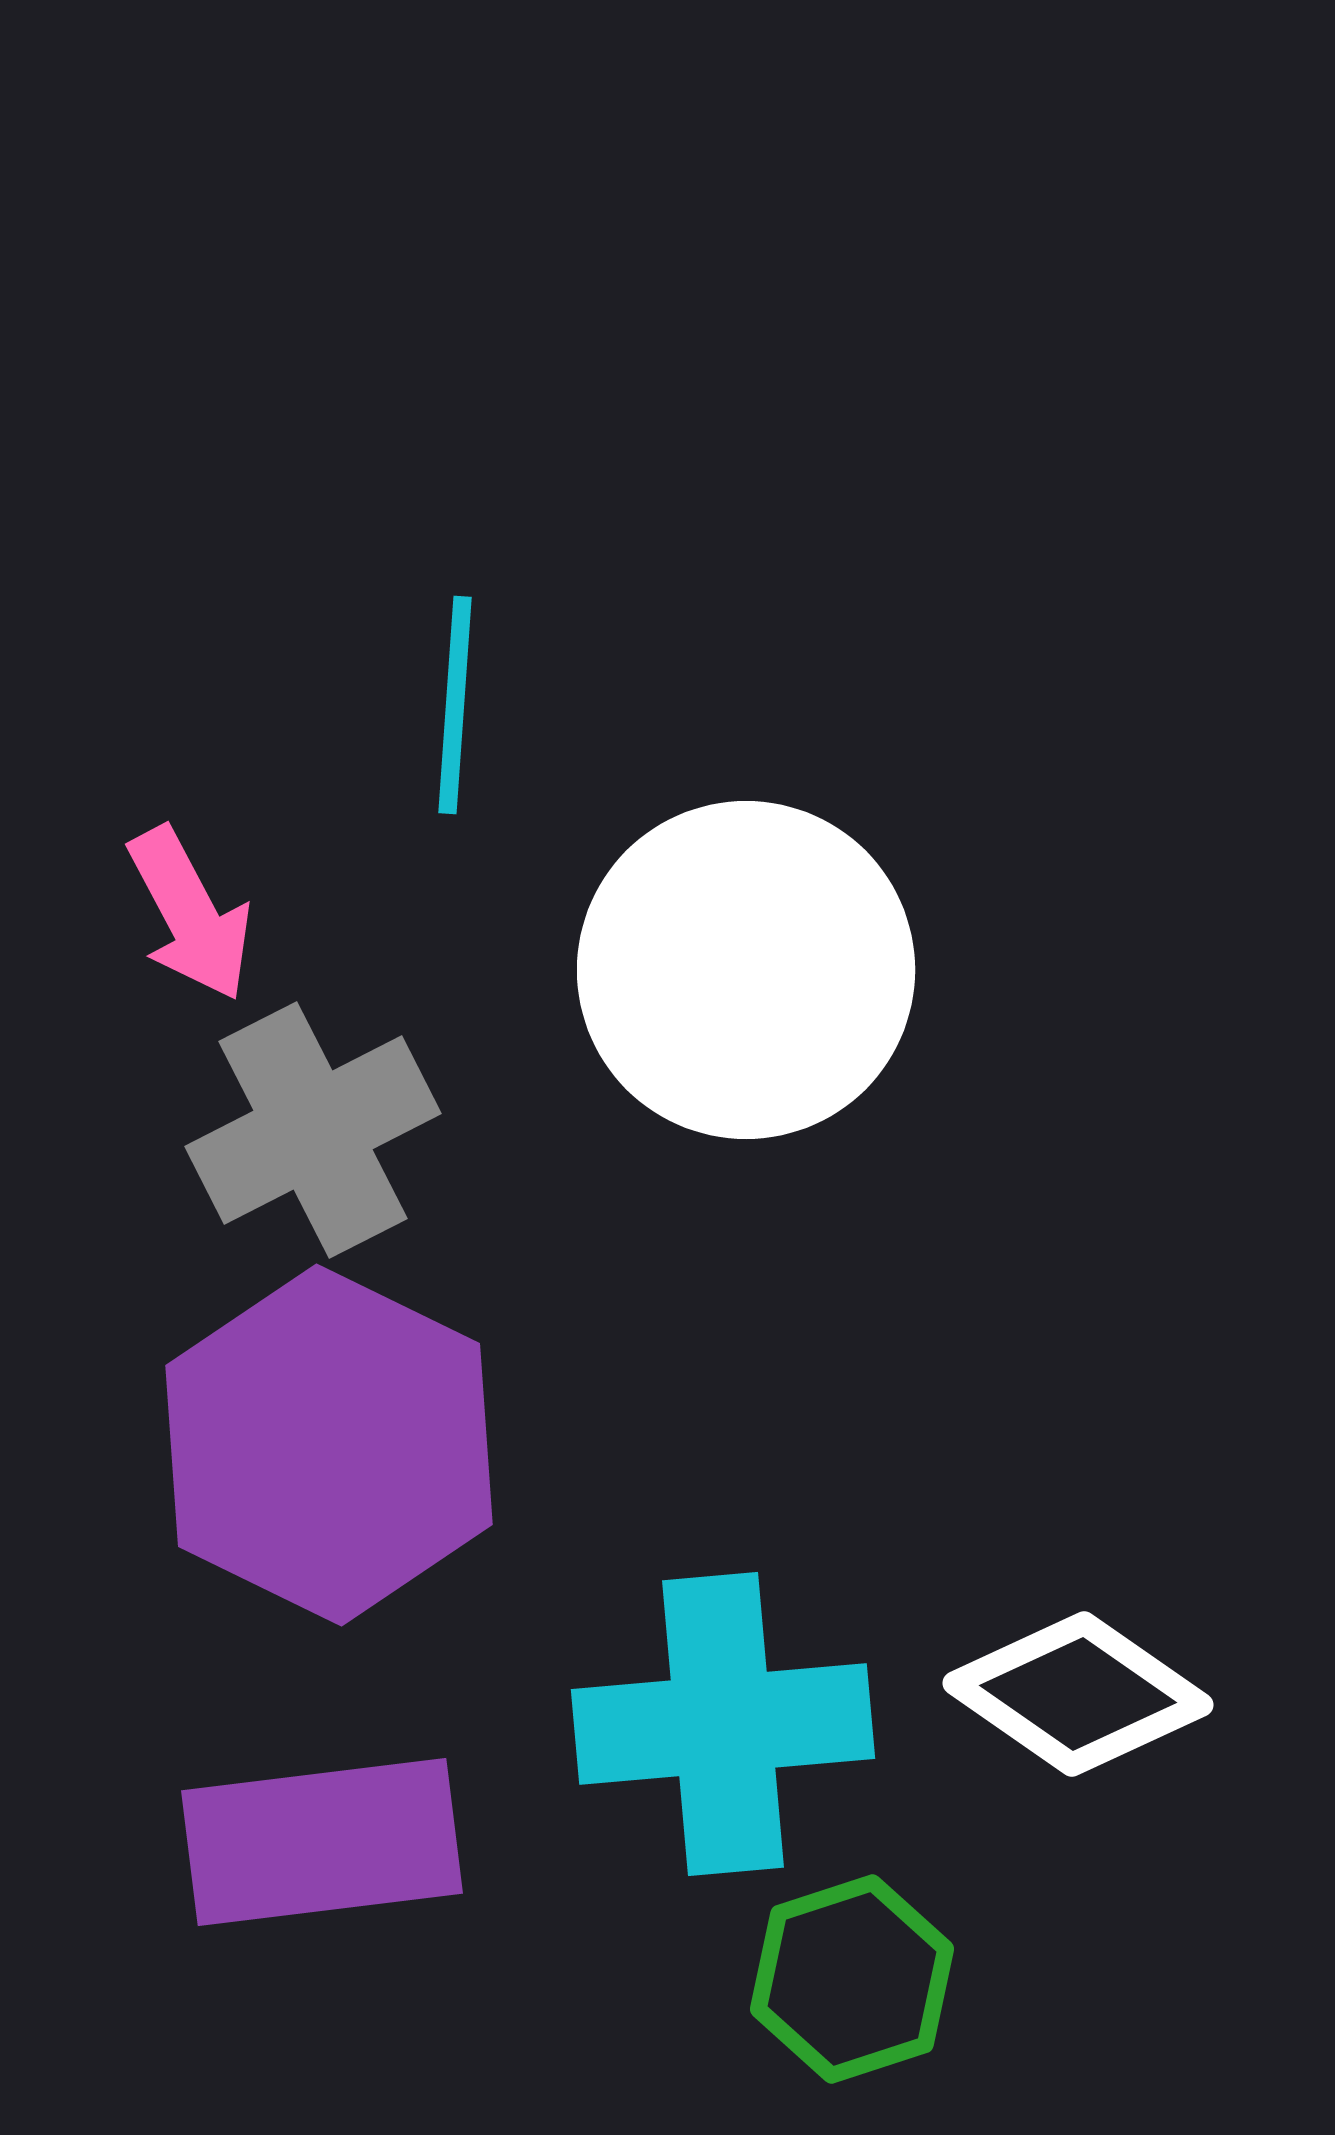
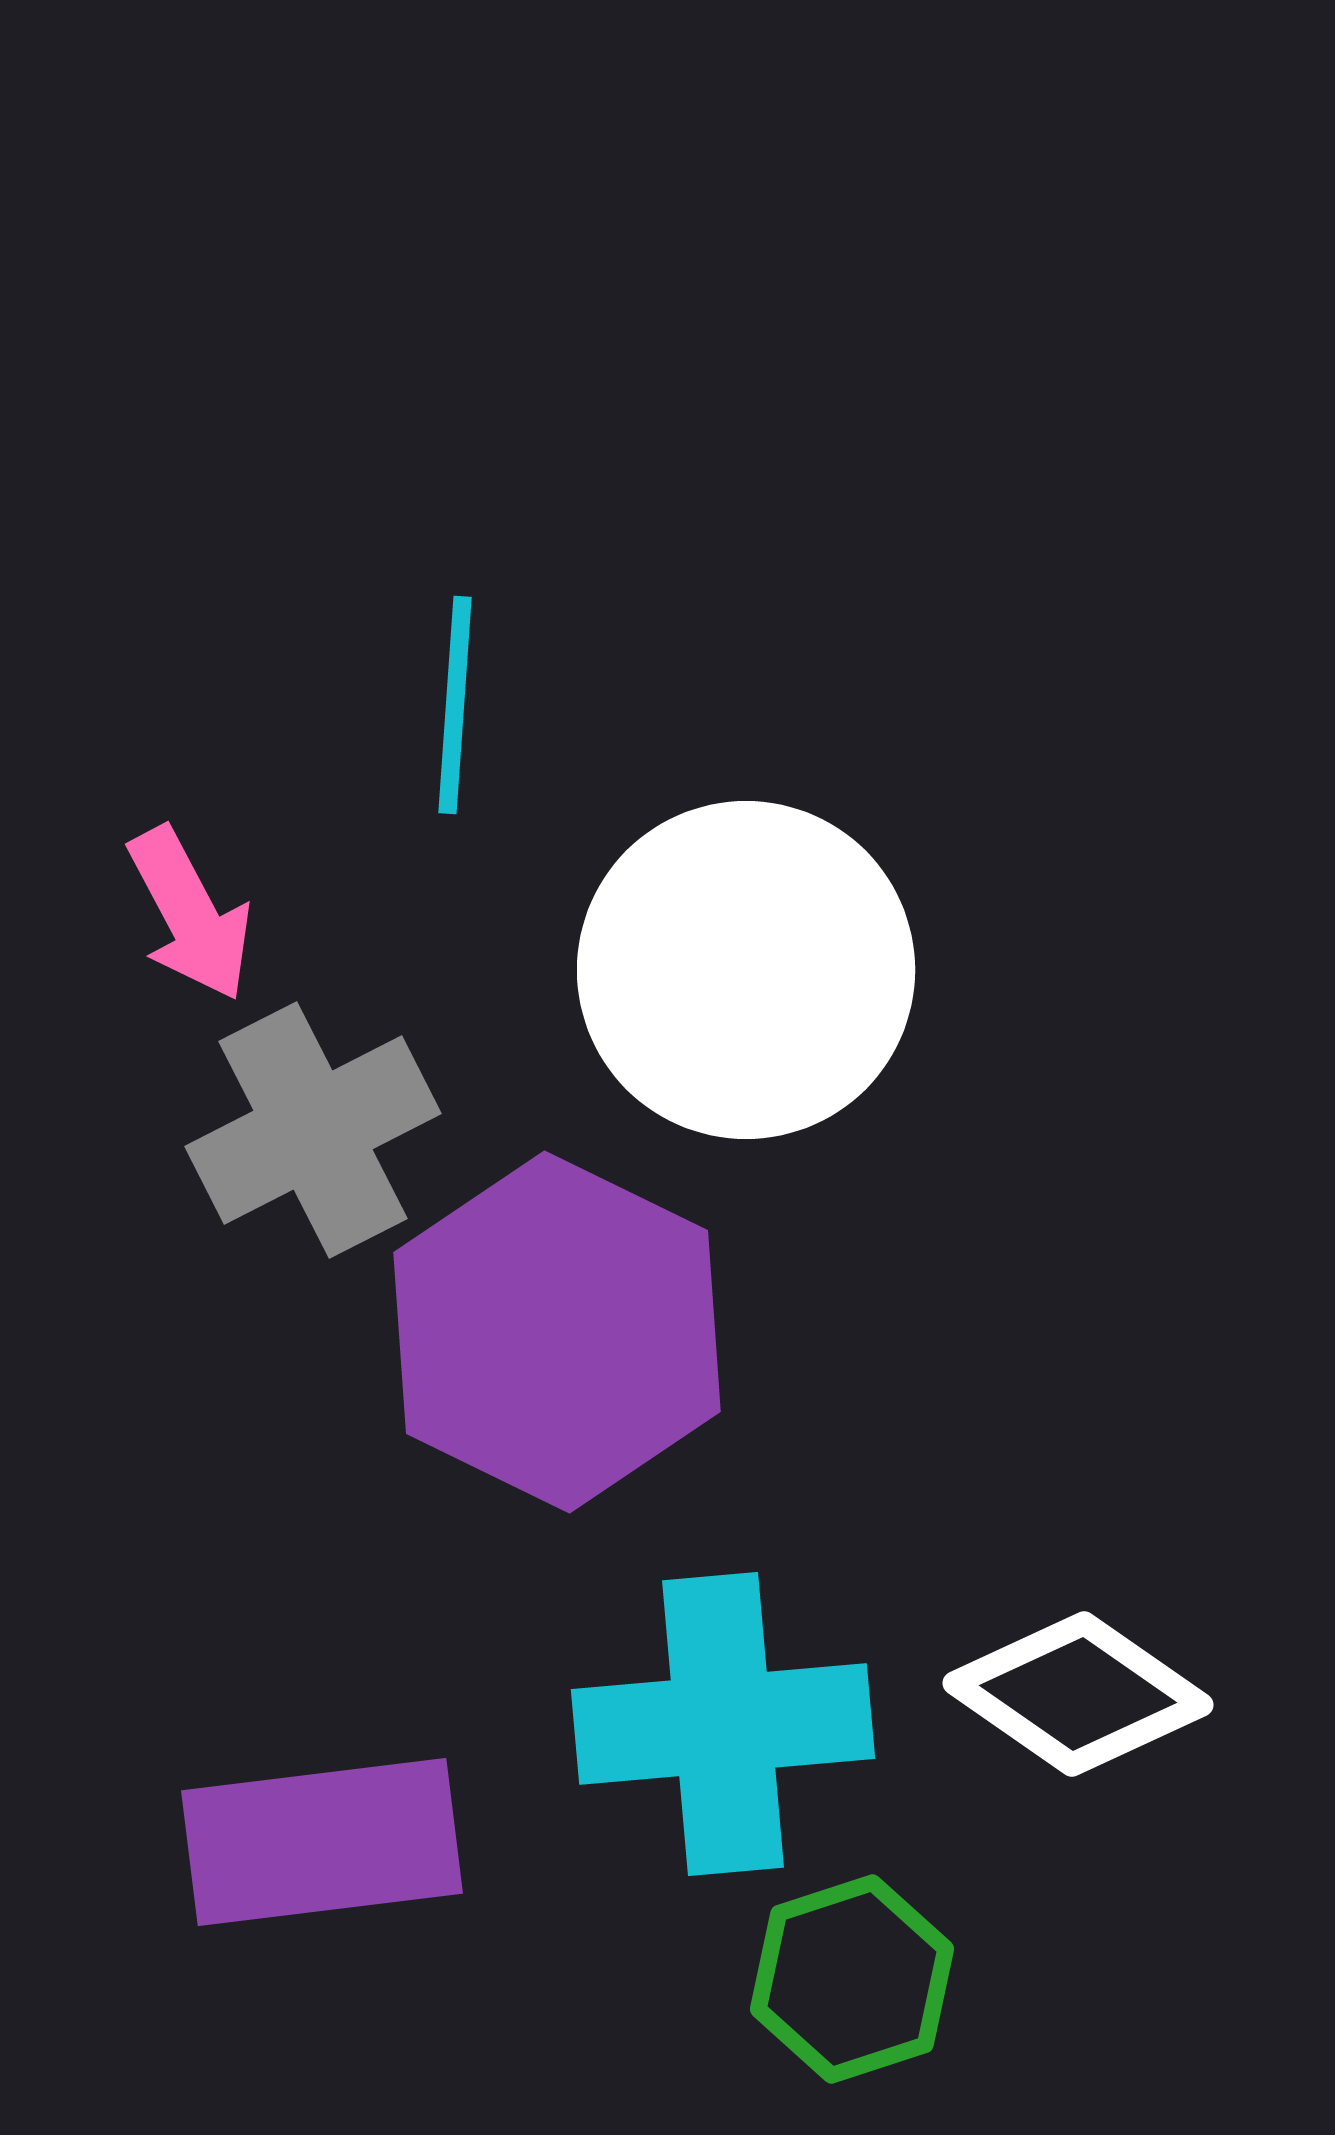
purple hexagon: moved 228 px right, 113 px up
